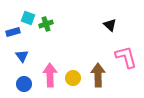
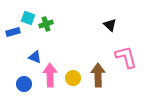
blue triangle: moved 13 px right, 1 px down; rotated 32 degrees counterclockwise
